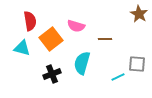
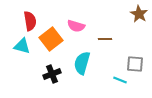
cyan triangle: moved 2 px up
gray square: moved 2 px left
cyan line: moved 2 px right, 3 px down; rotated 48 degrees clockwise
